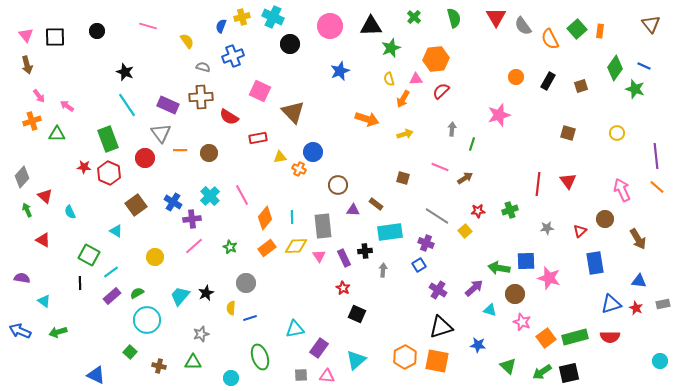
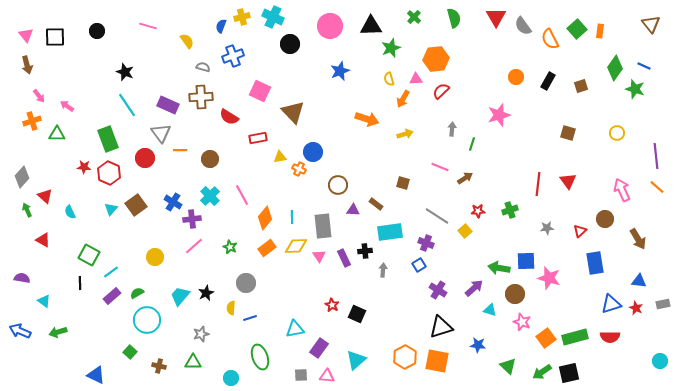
brown circle at (209, 153): moved 1 px right, 6 px down
brown square at (403, 178): moved 5 px down
cyan triangle at (116, 231): moved 5 px left, 22 px up; rotated 40 degrees clockwise
red star at (343, 288): moved 11 px left, 17 px down
